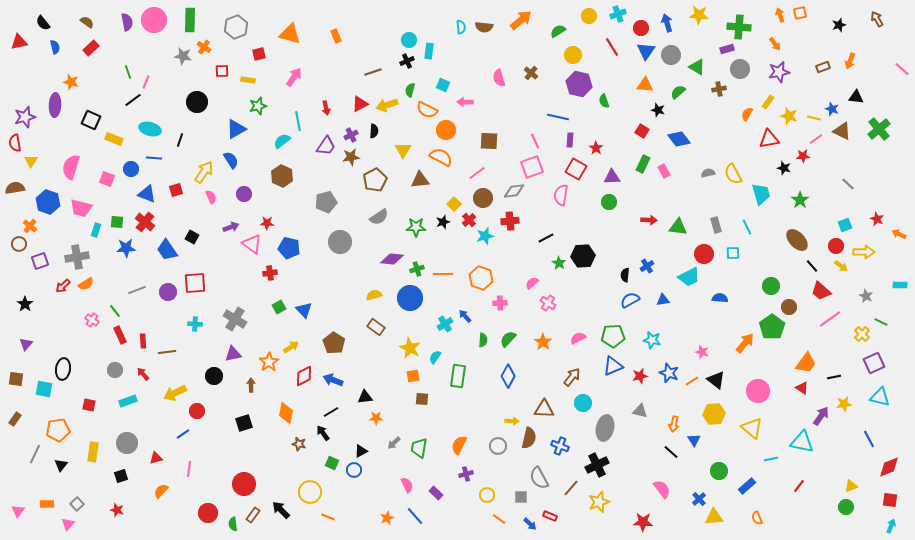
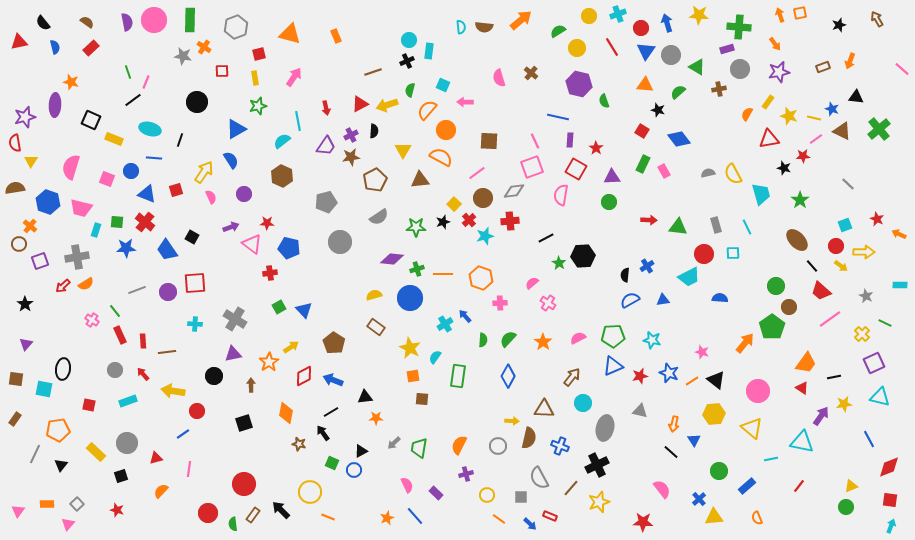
yellow circle at (573, 55): moved 4 px right, 7 px up
yellow rectangle at (248, 80): moved 7 px right, 2 px up; rotated 72 degrees clockwise
orange semicircle at (427, 110): rotated 105 degrees clockwise
blue circle at (131, 169): moved 2 px down
green circle at (771, 286): moved 5 px right
green line at (881, 322): moved 4 px right, 1 px down
yellow arrow at (175, 393): moved 2 px left, 2 px up; rotated 35 degrees clockwise
yellow rectangle at (93, 452): moved 3 px right; rotated 54 degrees counterclockwise
